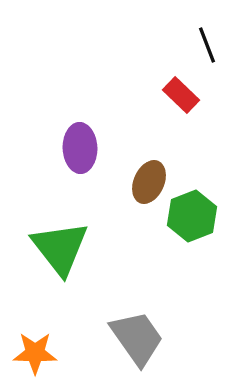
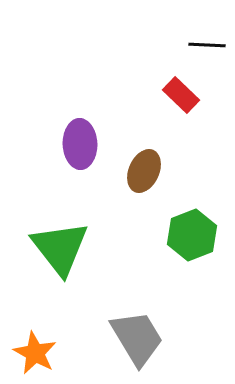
black line: rotated 66 degrees counterclockwise
purple ellipse: moved 4 px up
brown ellipse: moved 5 px left, 11 px up
green hexagon: moved 19 px down
gray trapezoid: rotated 4 degrees clockwise
orange star: rotated 27 degrees clockwise
